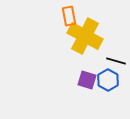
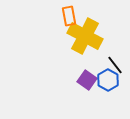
black line: moved 1 px left, 4 px down; rotated 36 degrees clockwise
purple square: rotated 18 degrees clockwise
